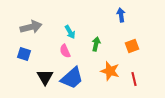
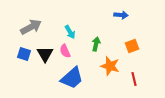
blue arrow: rotated 104 degrees clockwise
gray arrow: rotated 15 degrees counterclockwise
orange star: moved 5 px up
black triangle: moved 23 px up
